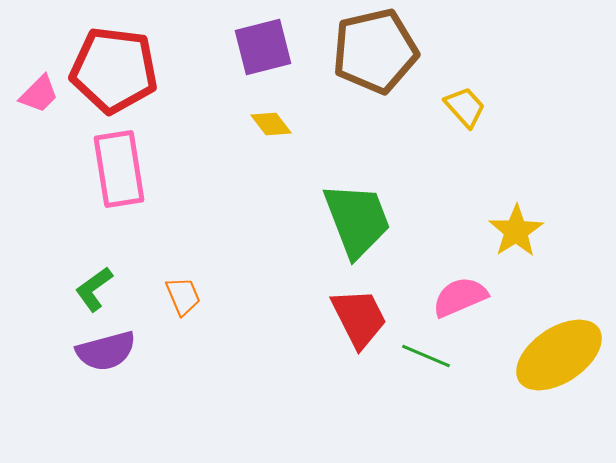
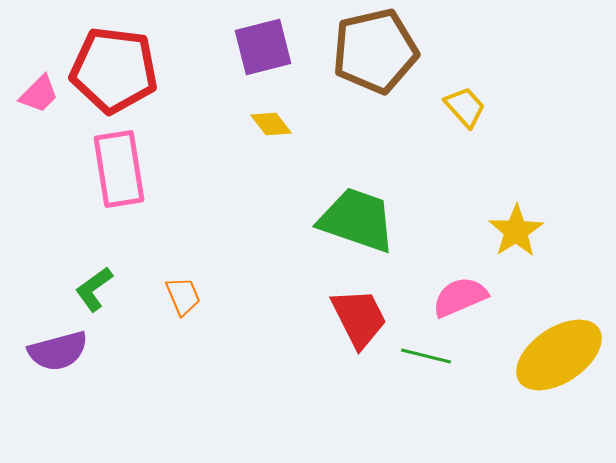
green trapezoid: rotated 50 degrees counterclockwise
purple semicircle: moved 48 px left
green line: rotated 9 degrees counterclockwise
